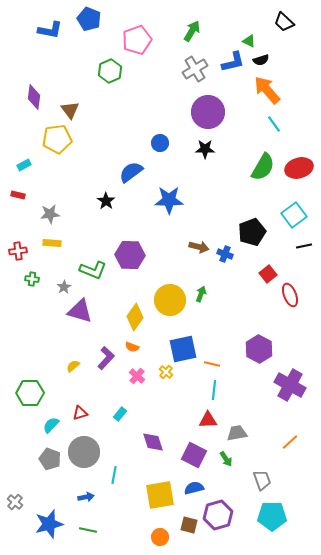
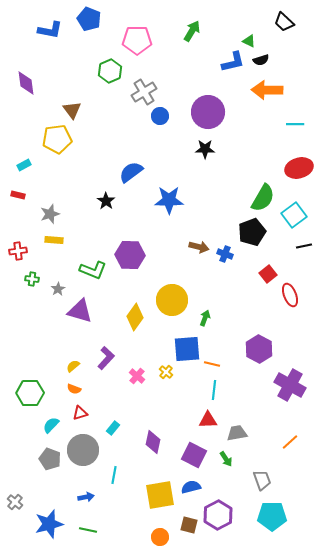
pink pentagon at (137, 40): rotated 20 degrees clockwise
gray cross at (195, 69): moved 51 px left, 23 px down
orange arrow at (267, 90): rotated 48 degrees counterclockwise
purple diamond at (34, 97): moved 8 px left, 14 px up; rotated 15 degrees counterclockwise
brown triangle at (70, 110): moved 2 px right
cyan line at (274, 124): moved 21 px right; rotated 54 degrees counterclockwise
blue circle at (160, 143): moved 27 px up
green semicircle at (263, 167): moved 31 px down
gray star at (50, 214): rotated 12 degrees counterclockwise
yellow rectangle at (52, 243): moved 2 px right, 3 px up
gray star at (64, 287): moved 6 px left, 2 px down
green arrow at (201, 294): moved 4 px right, 24 px down
yellow circle at (170, 300): moved 2 px right
orange semicircle at (132, 347): moved 58 px left, 42 px down
blue square at (183, 349): moved 4 px right; rotated 8 degrees clockwise
cyan rectangle at (120, 414): moved 7 px left, 14 px down
purple diamond at (153, 442): rotated 30 degrees clockwise
gray circle at (84, 452): moved 1 px left, 2 px up
blue semicircle at (194, 488): moved 3 px left, 1 px up
purple hexagon at (218, 515): rotated 12 degrees counterclockwise
